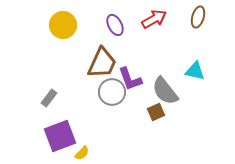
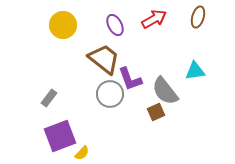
brown trapezoid: moved 2 px right, 4 px up; rotated 76 degrees counterclockwise
cyan triangle: rotated 20 degrees counterclockwise
gray circle: moved 2 px left, 2 px down
